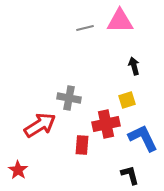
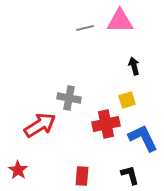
red rectangle: moved 31 px down
